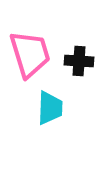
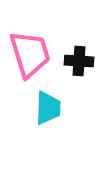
cyan trapezoid: moved 2 px left
